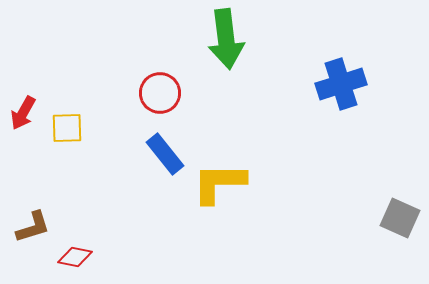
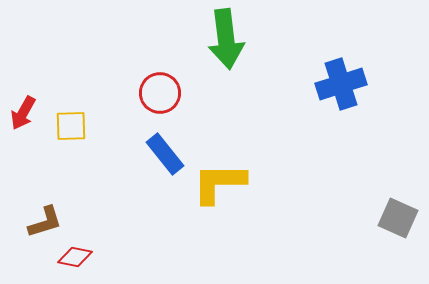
yellow square: moved 4 px right, 2 px up
gray square: moved 2 px left
brown L-shape: moved 12 px right, 5 px up
